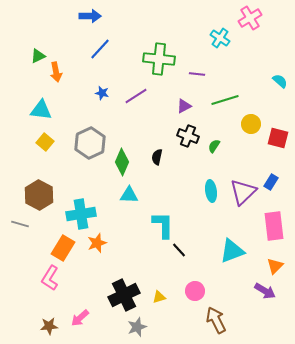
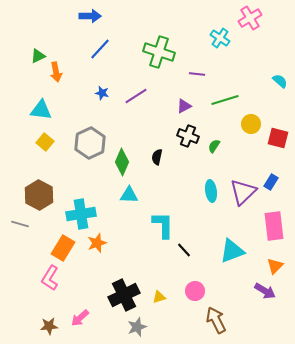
green cross at (159, 59): moved 7 px up; rotated 12 degrees clockwise
black line at (179, 250): moved 5 px right
